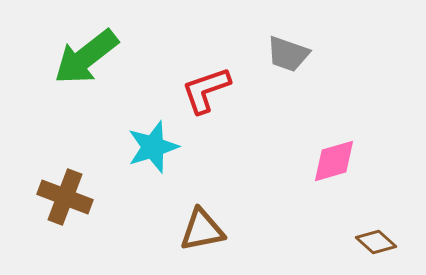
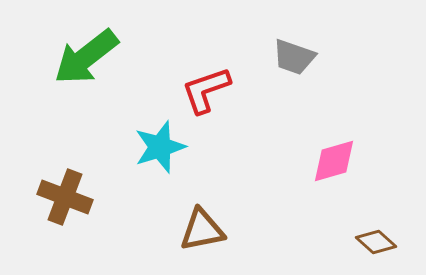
gray trapezoid: moved 6 px right, 3 px down
cyan star: moved 7 px right
